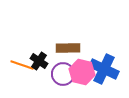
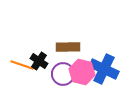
brown rectangle: moved 1 px up
